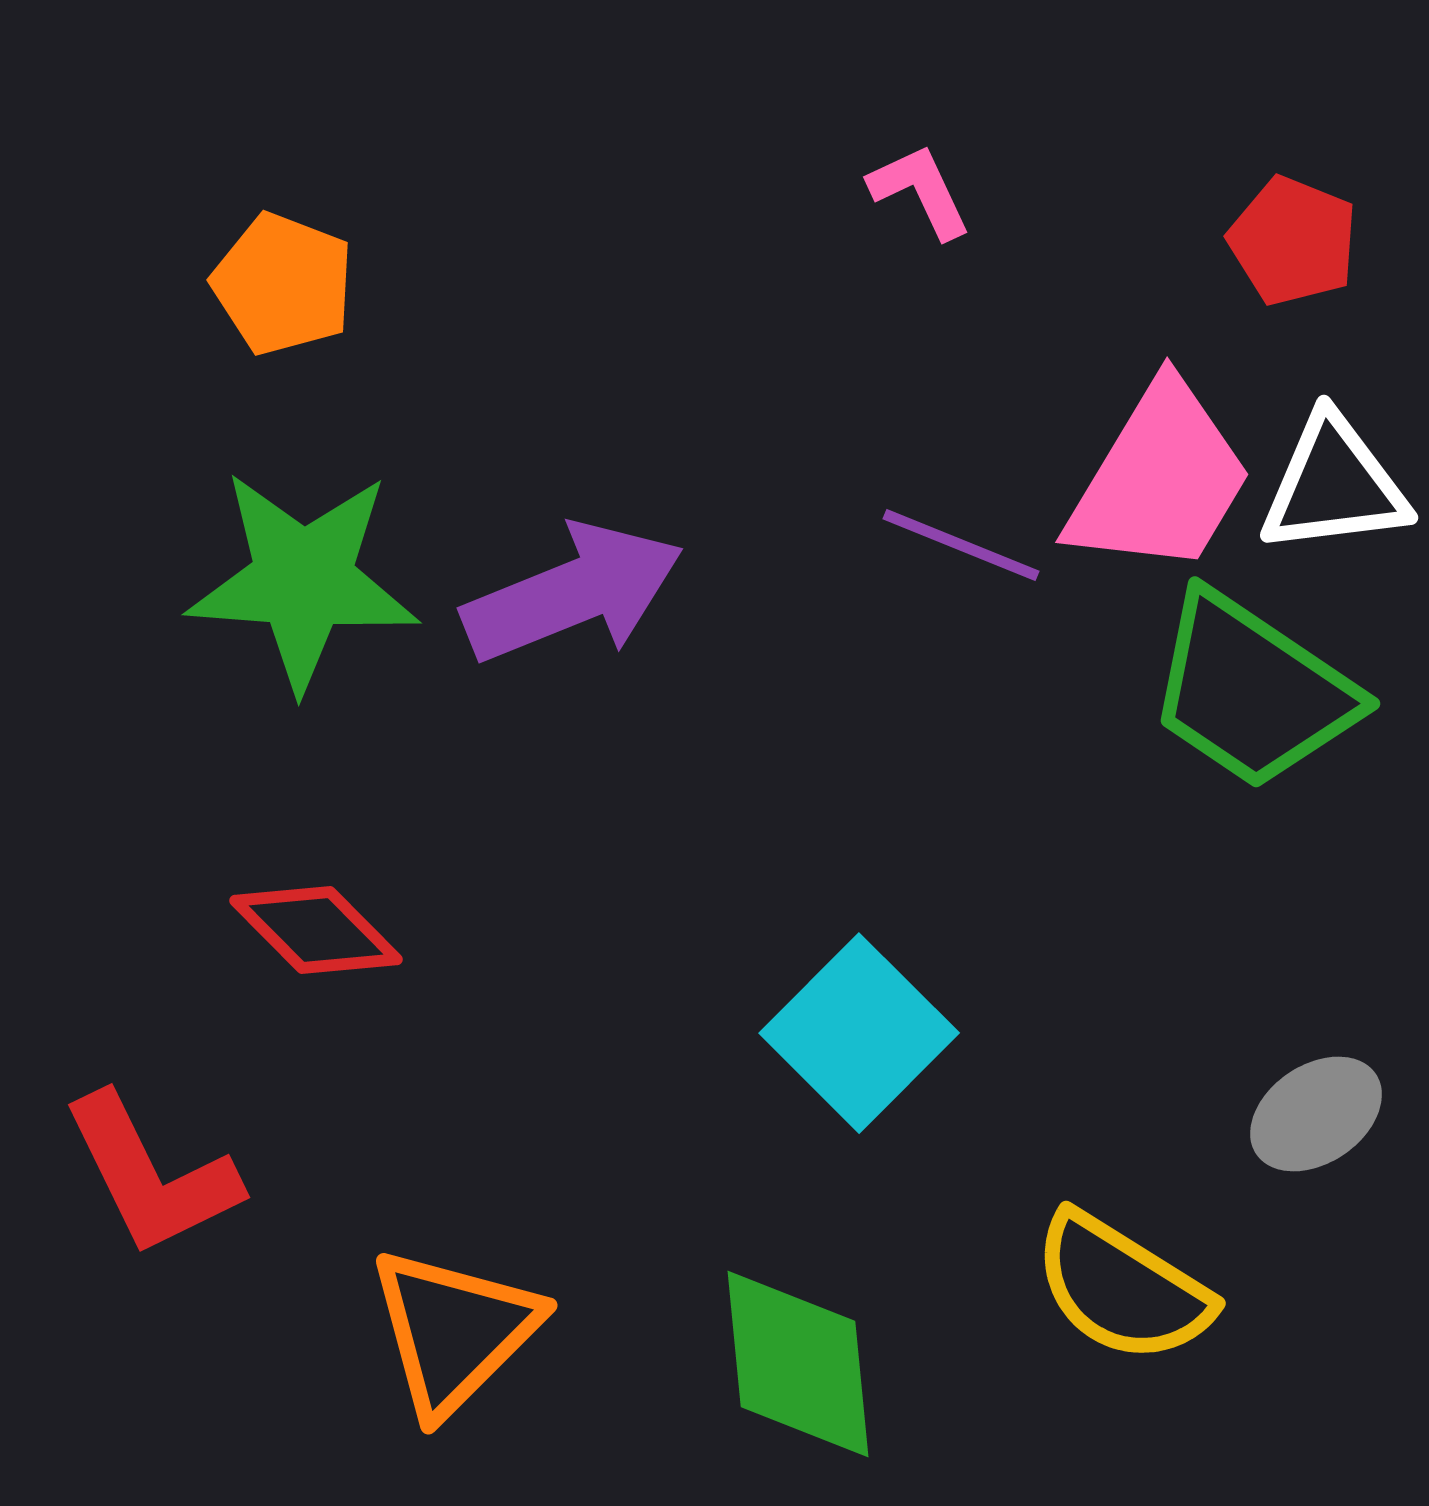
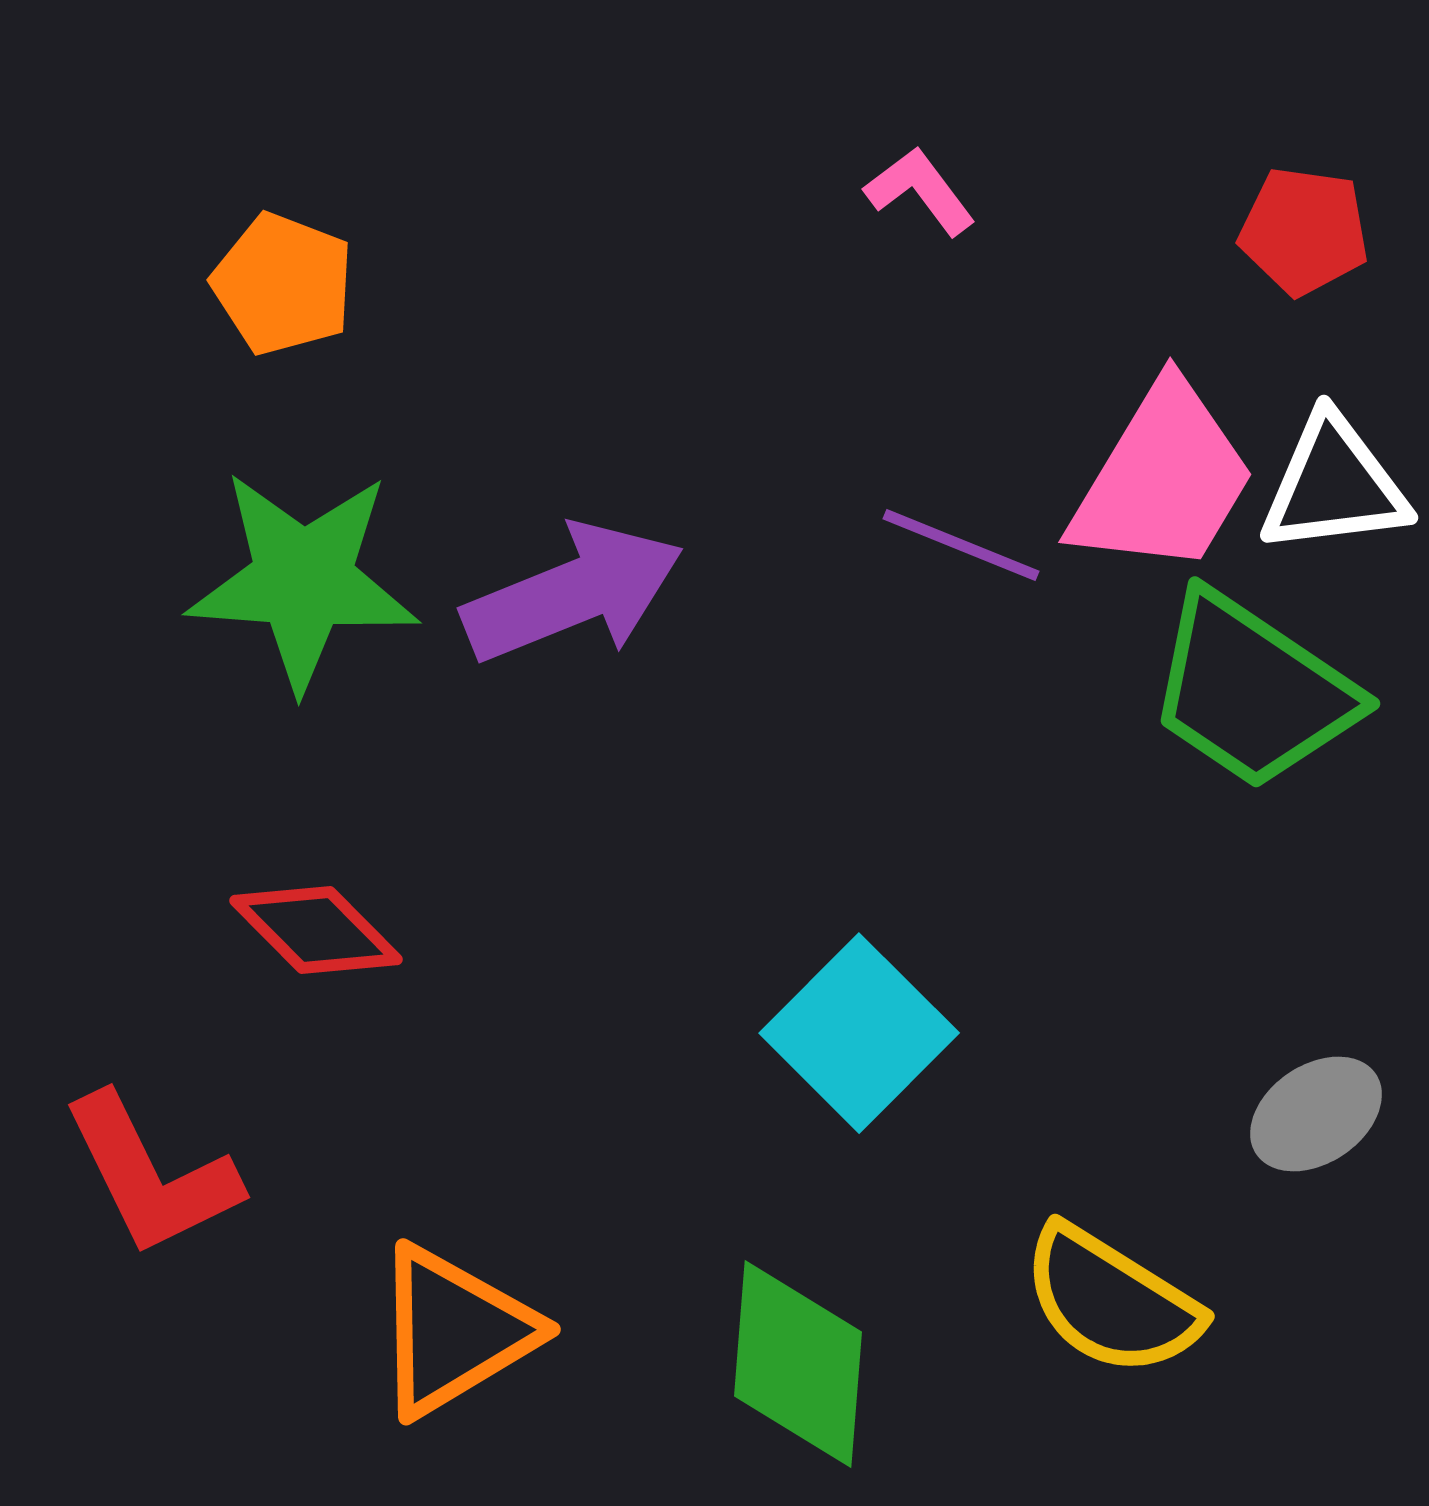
pink L-shape: rotated 12 degrees counterclockwise
red pentagon: moved 11 px right, 10 px up; rotated 14 degrees counterclockwise
pink trapezoid: moved 3 px right
yellow semicircle: moved 11 px left, 13 px down
orange triangle: rotated 14 degrees clockwise
green diamond: rotated 10 degrees clockwise
